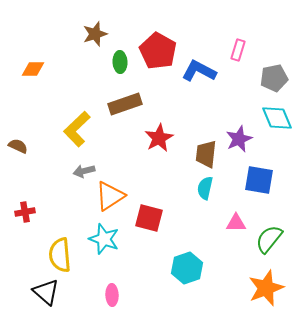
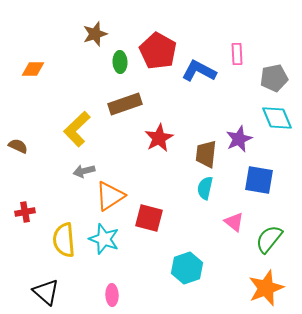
pink rectangle: moved 1 px left, 4 px down; rotated 20 degrees counterclockwise
pink triangle: moved 2 px left, 1 px up; rotated 40 degrees clockwise
yellow semicircle: moved 4 px right, 15 px up
